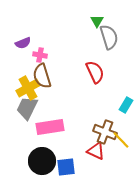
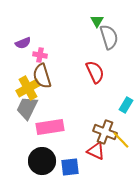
blue square: moved 4 px right
